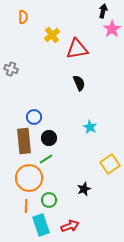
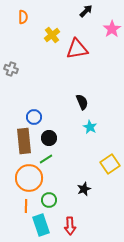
black arrow: moved 17 px left; rotated 32 degrees clockwise
black semicircle: moved 3 px right, 19 px down
red arrow: rotated 108 degrees clockwise
